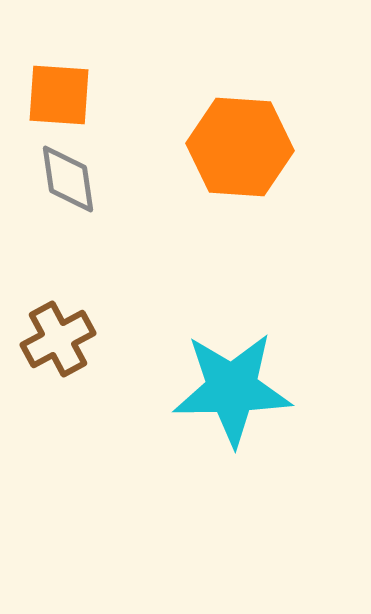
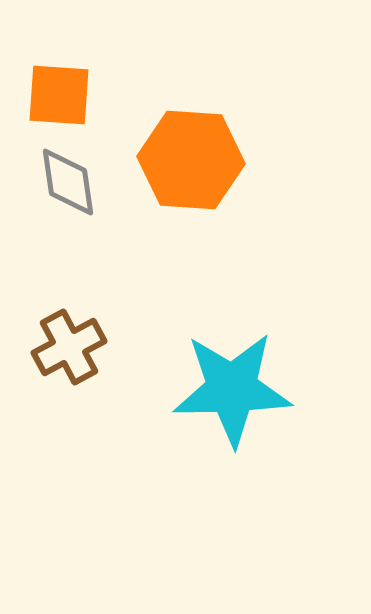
orange hexagon: moved 49 px left, 13 px down
gray diamond: moved 3 px down
brown cross: moved 11 px right, 8 px down
